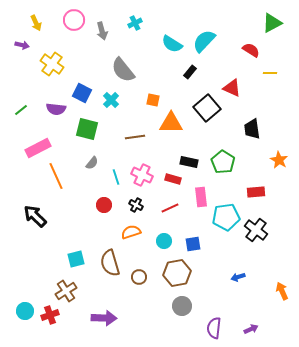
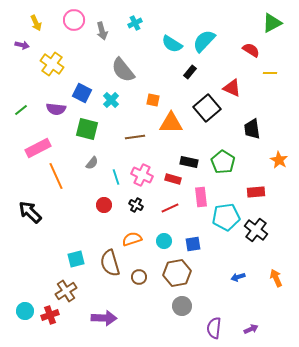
black arrow at (35, 216): moved 5 px left, 4 px up
orange semicircle at (131, 232): moved 1 px right, 7 px down
orange arrow at (282, 291): moved 6 px left, 13 px up
